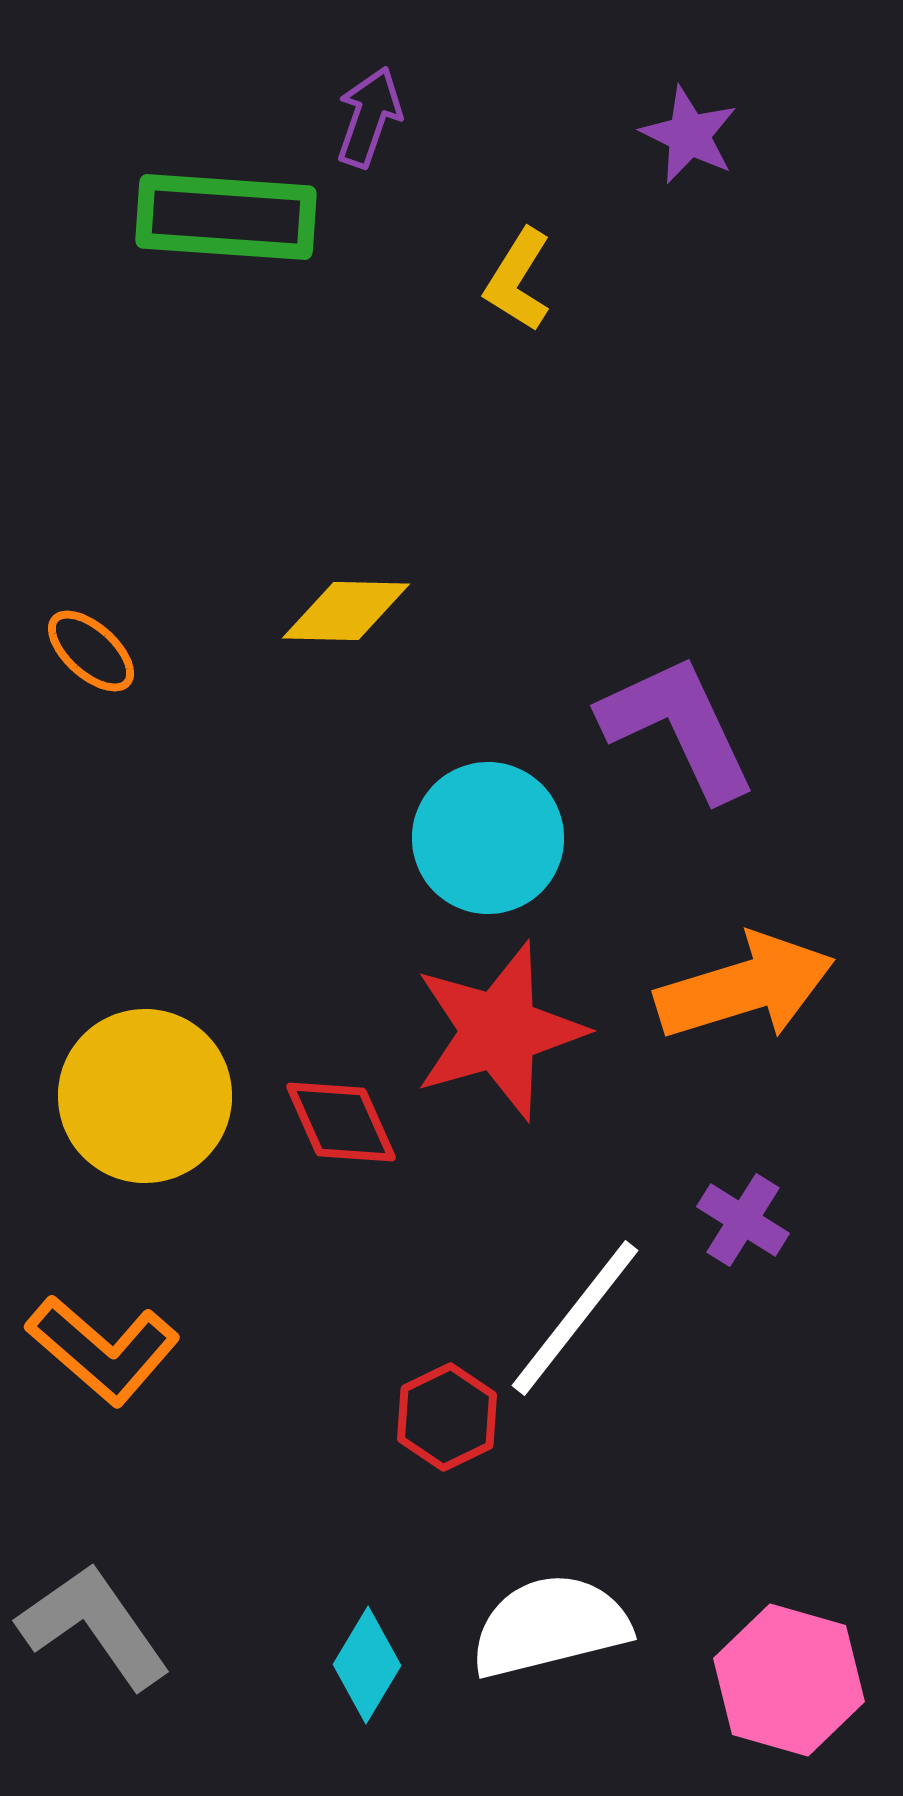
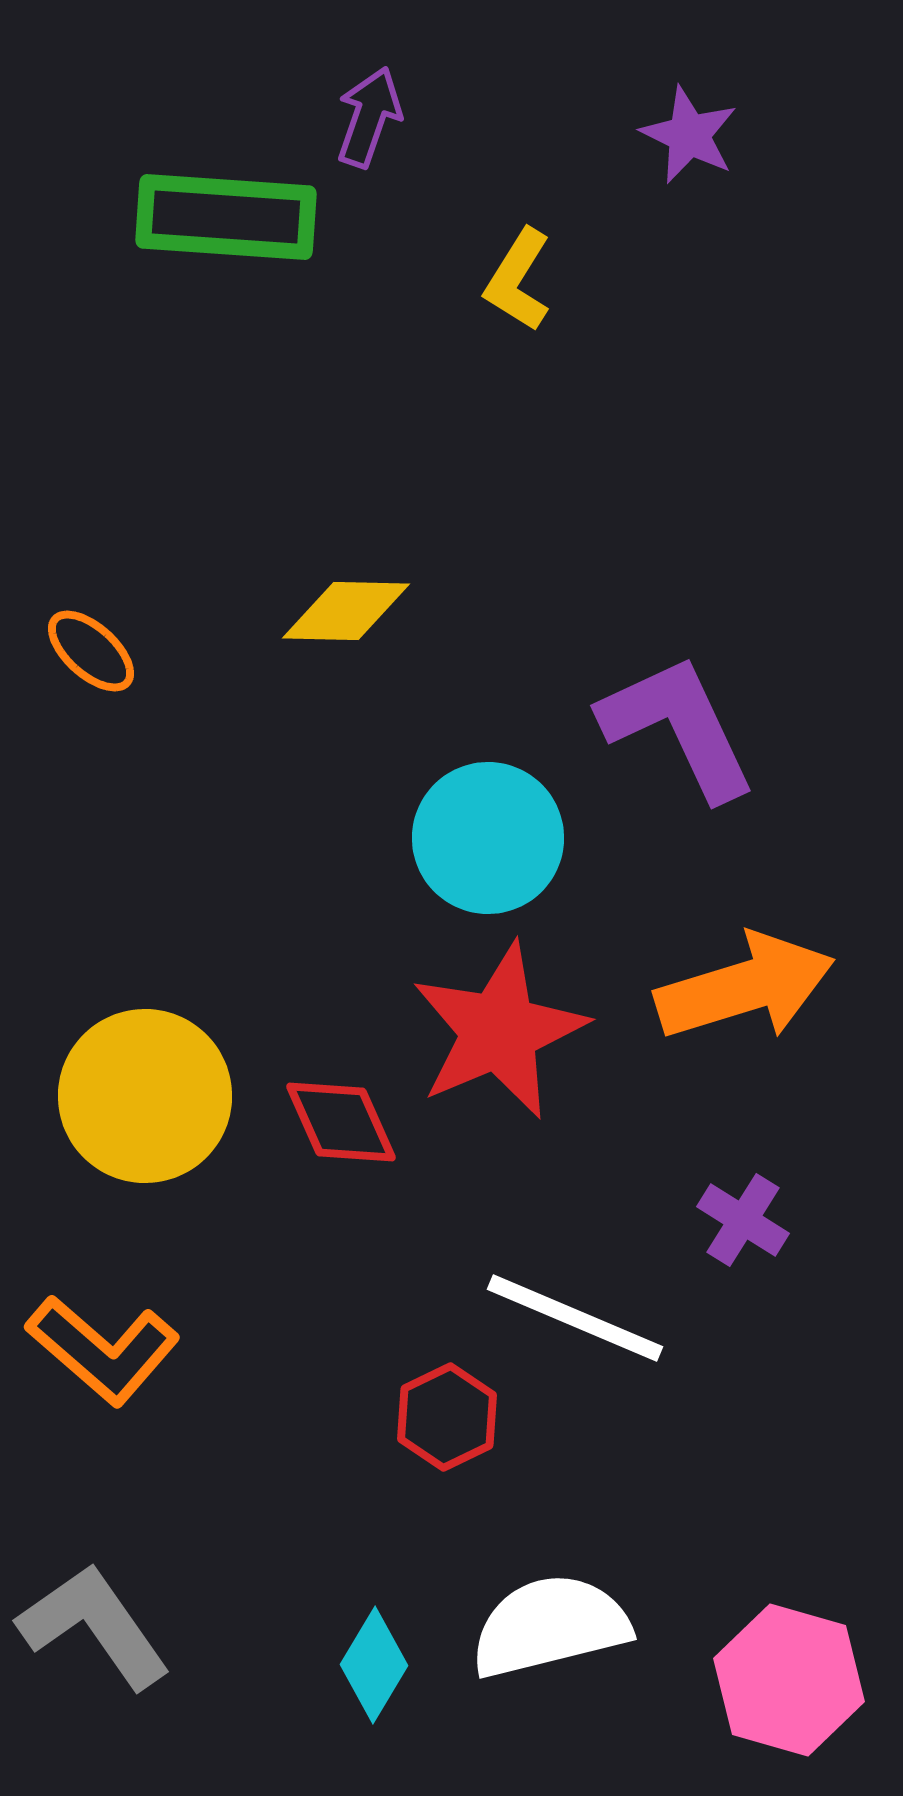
red star: rotated 7 degrees counterclockwise
white line: rotated 75 degrees clockwise
cyan diamond: moved 7 px right
